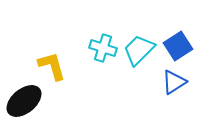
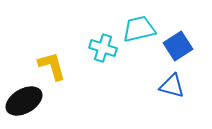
cyan trapezoid: moved 21 px up; rotated 32 degrees clockwise
blue triangle: moved 2 px left, 4 px down; rotated 48 degrees clockwise
black ellipse: rotated 9 degrees clockwise
